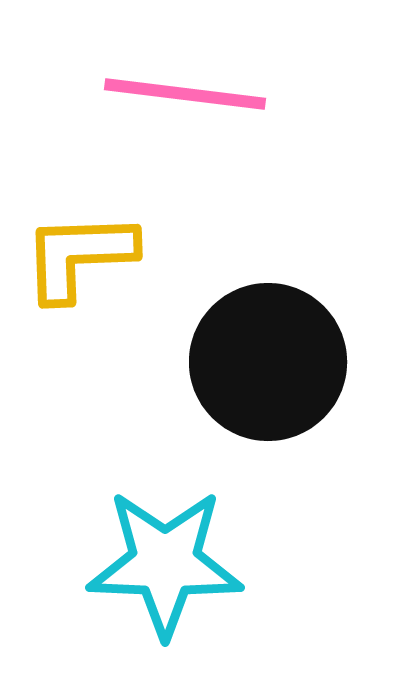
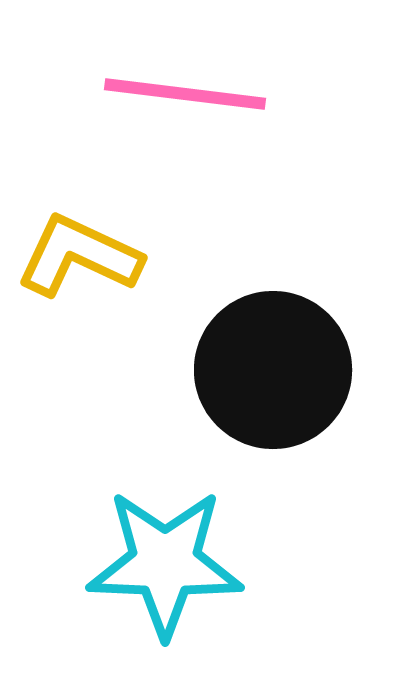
yellow L-shape: rotated 27 degrees clockwise
black circle: moved 5 px right, 8 px down
